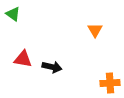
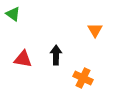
black arrow: moved 4 px right, 12 px up; rotated 102 degrees counterclockwise
orange cross: moved 27 px left, 5 px up; rotated 30 degrees clockwise
